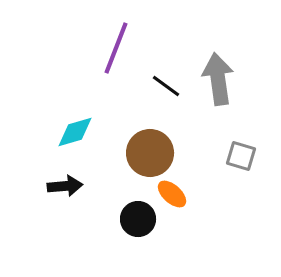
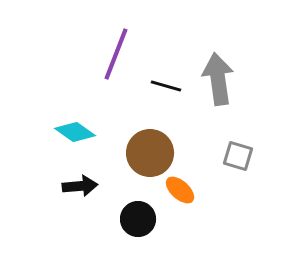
purple line: moved 6 px down
black line: rotated 20 degrees counterclockwise
cyan diamond: rotated 51 degrees clockwise
gray square: moved 3 px left
black arrow: moved 15 px right
orange ellipse: moved 8 px right, 4 px up
